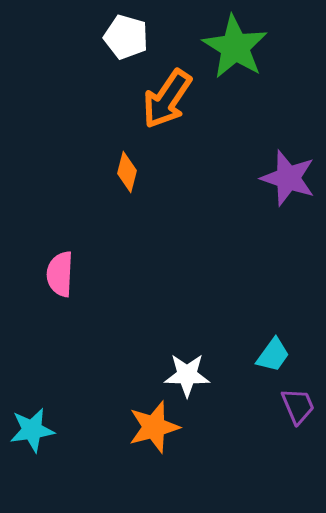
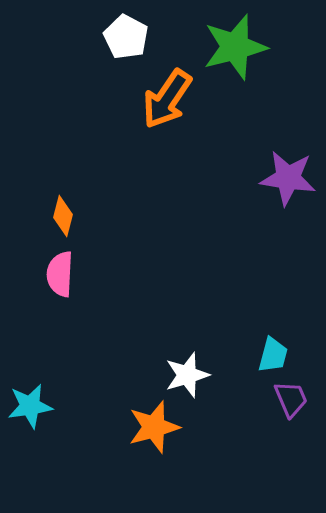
white pentagon: rotated 12 degrees clockwise
green star: rotated 26 degrees clockwise
orange diamond: moved 64 px left, 44 px down
purple star: rotated 10 degrees counterclockwise
cyan trapezoid: rotated 21 degrees counterclockwise
white star: rotated 18 degrees counterclockwise
purple trapezoid: moved 7 px left, 7 px up
cyan star: moved 2 px left, 24 px up
